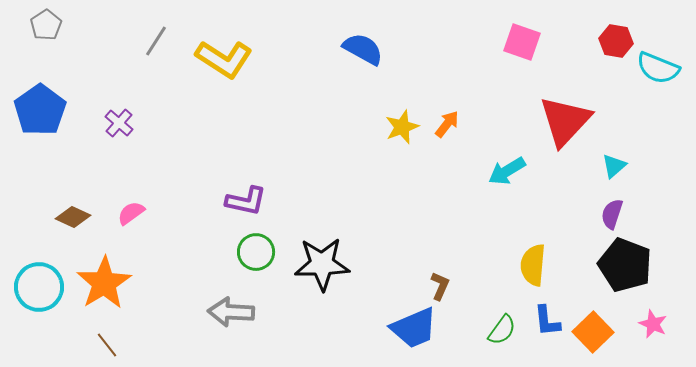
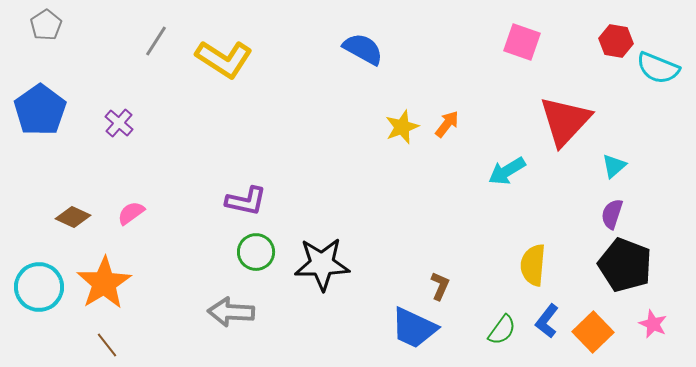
blue L-shape: rotated 44 degrees clockwise
blue trapezoid: rotated 48 degrees clockwise
